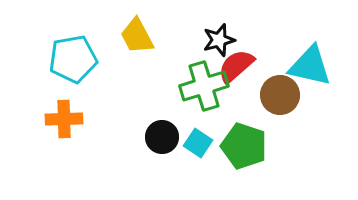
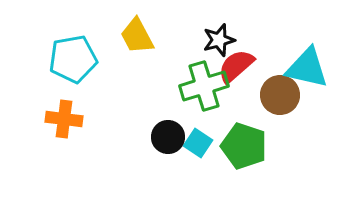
cyan triangle: moved 3 px left, 2 px down
orange cross: rotated 9 degrees clockwise
black circle: moved 6 px right
